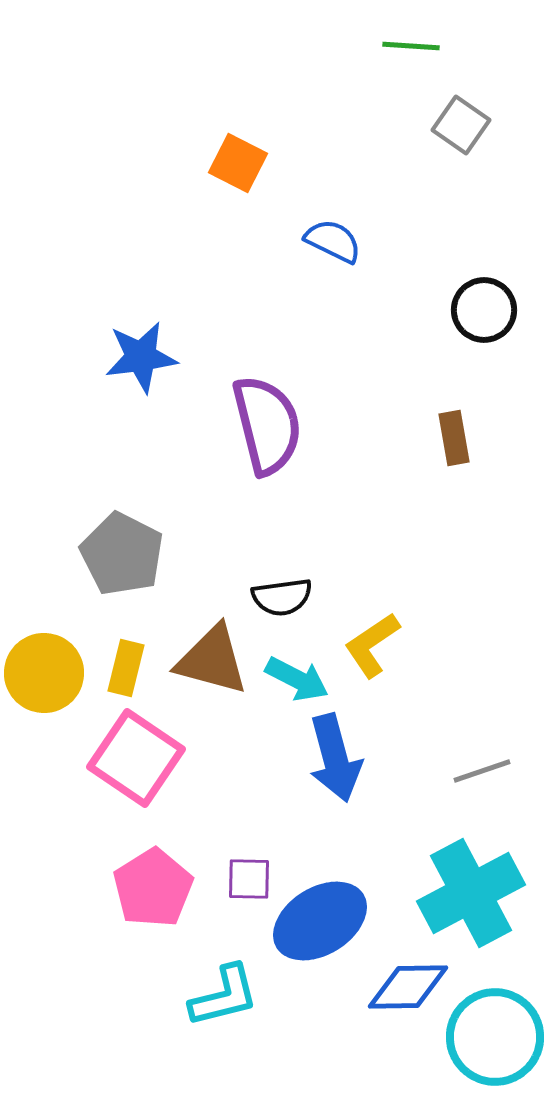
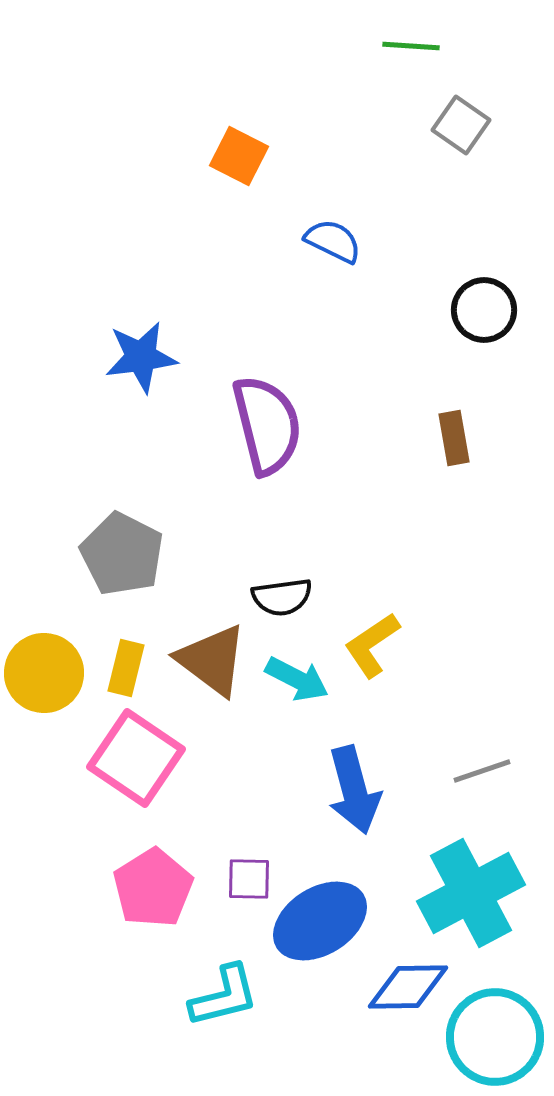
orange square: moved 1 px right, 7 px up
brown triangle: rotated 22 degrees clockwise
blue arrow: moved 19 px right, 32 px down
